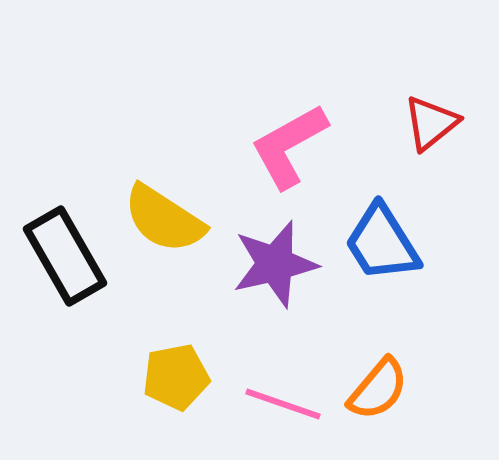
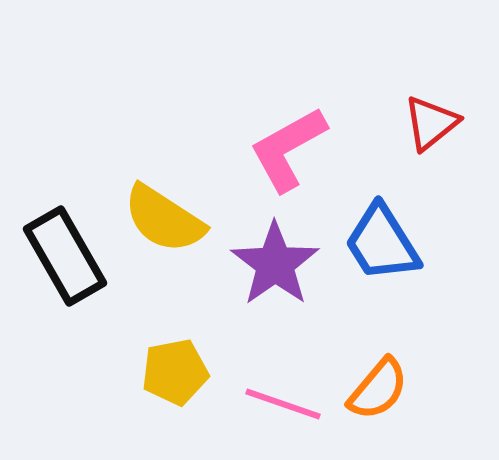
pink L-shape: moved 1 px left, 3 px down
purple star: rotated 22 degrees counterclockwise
yellow pentagon: moved 1 px left, 5 px up
